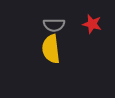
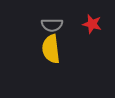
gray semicircle: moved 2 px left
